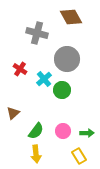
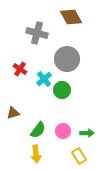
brown triangle: rotated 24 degrees clockwise
green semicircle: moved 2 px right, 1 px up
